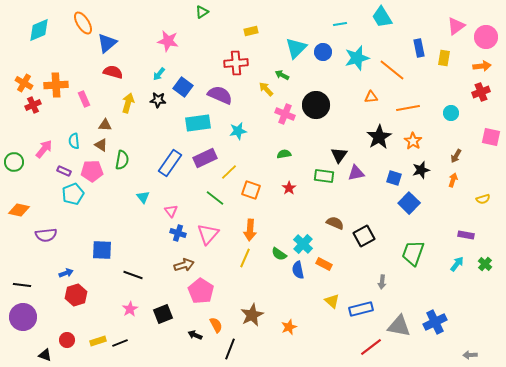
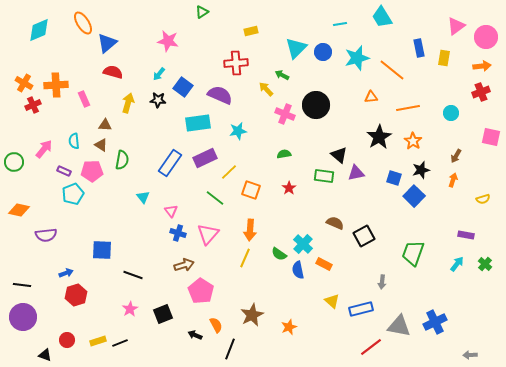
black triangle at (339, 155): rotated 24 degrees counterclockwise
blue square at (409, 203): moved 5 px right, 7 px up
